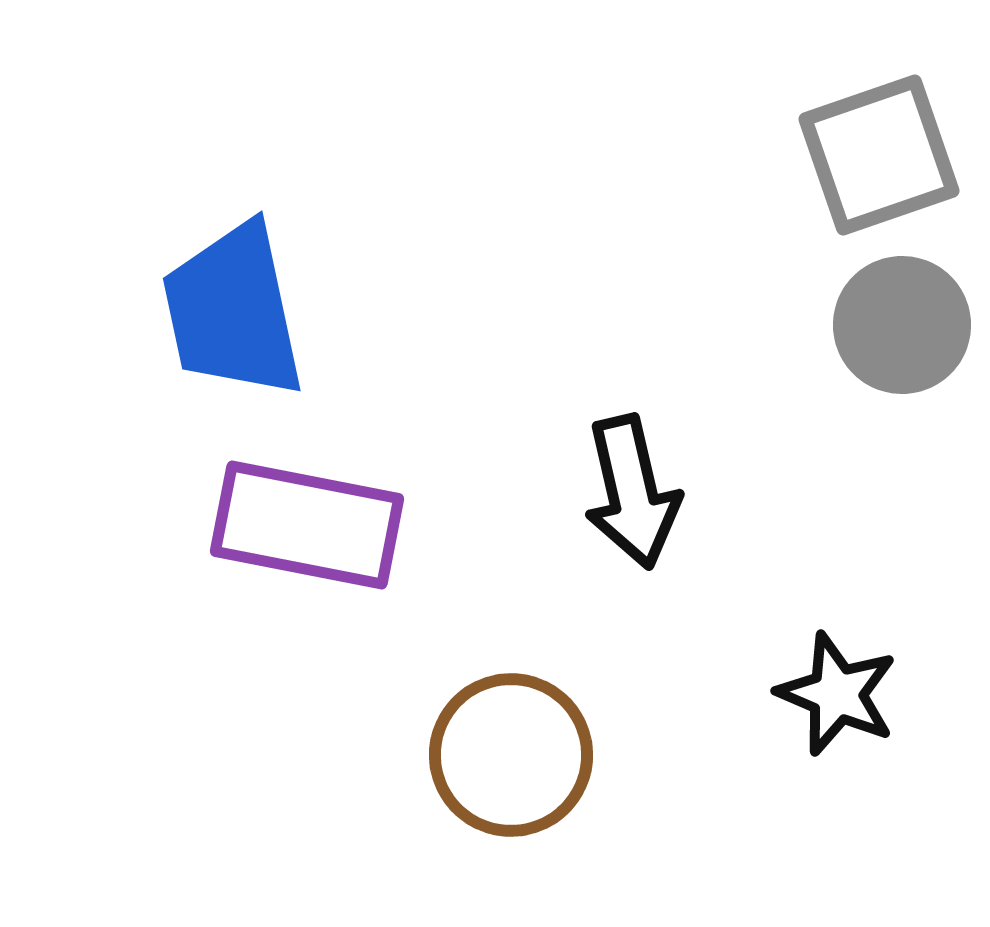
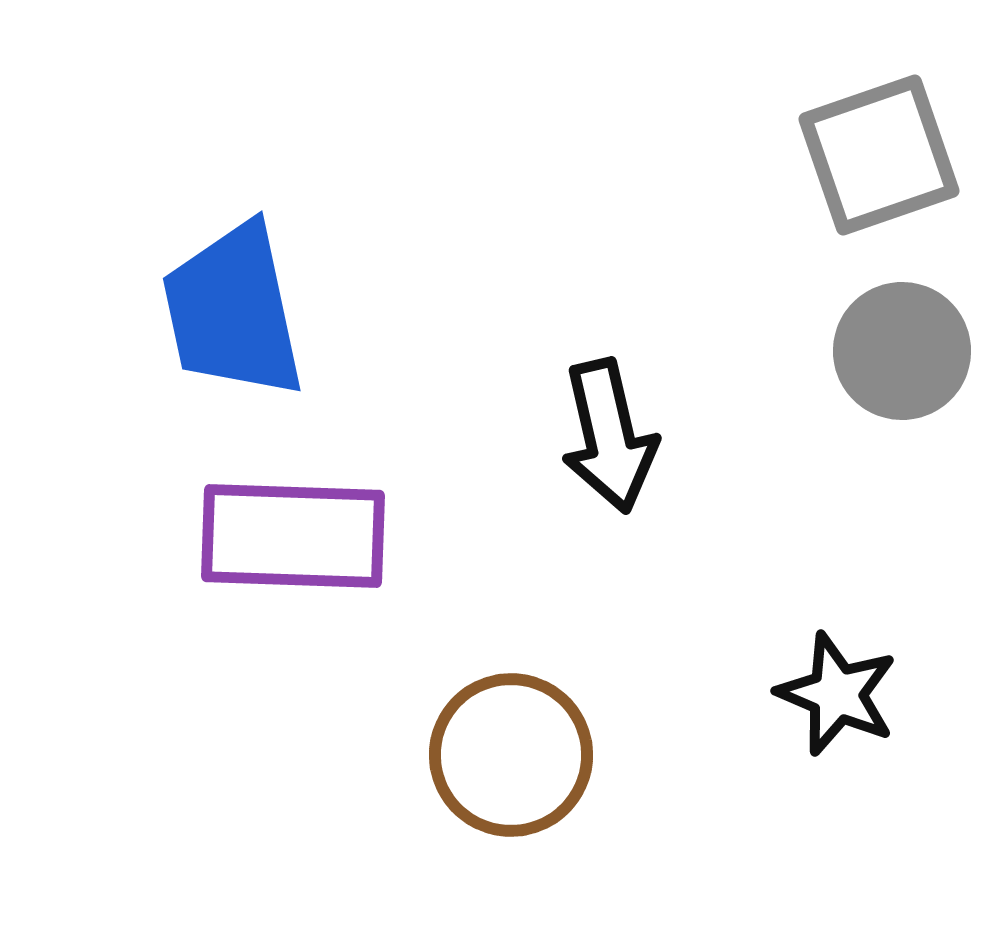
gray circle: moved 26 px down
black arrow: moved 23 px left, 56 px up
purple rectangle: moved 14 px left, 11 px down; rotated 9 degrees counterclockwise
